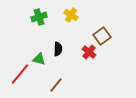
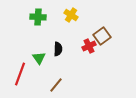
green cross: moved 1 px left; rotated 21 degrees clockwise
red cross: moved 6 px up; rotated 24 degrees clockwise
green triangle: moved 1 px up; rotated 40 degrees clockwise
red line: rotated 20 degrees counterclockwise
